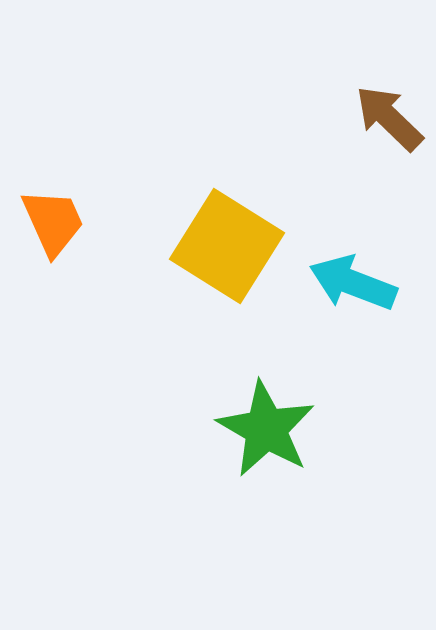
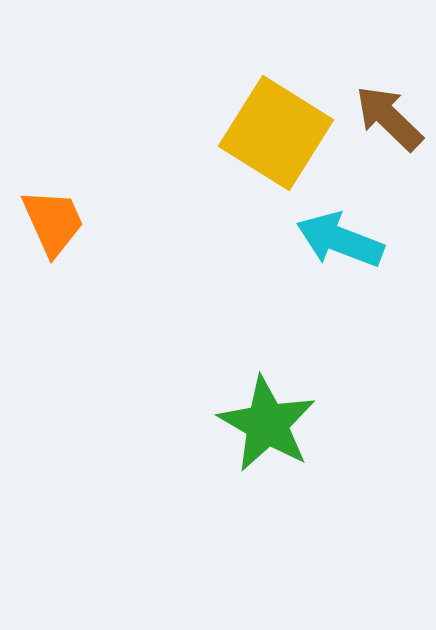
yellow square: moved 49 px right, 113 px up
cyan arrow: moved 13 px left, 43 px up
green star: moved 1 px right, 5 px up
